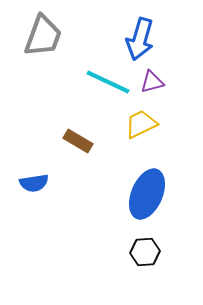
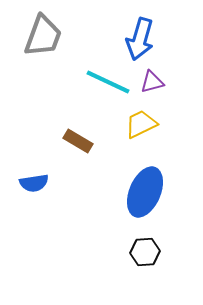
blue ellipse: moved 2 px left, 2 px up
